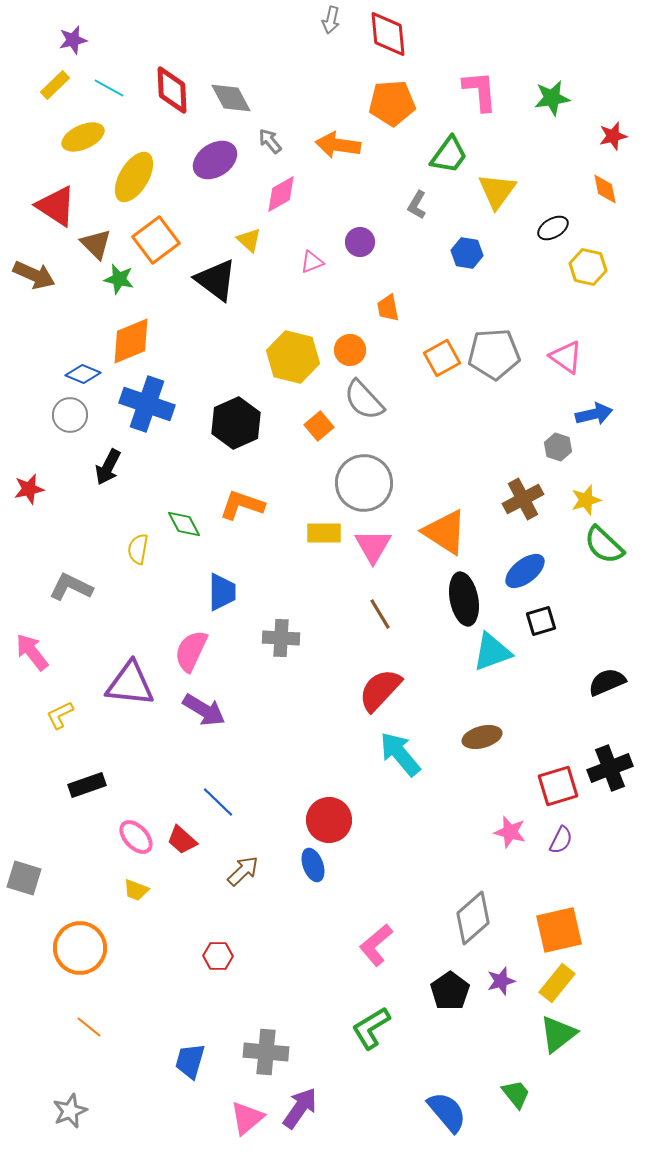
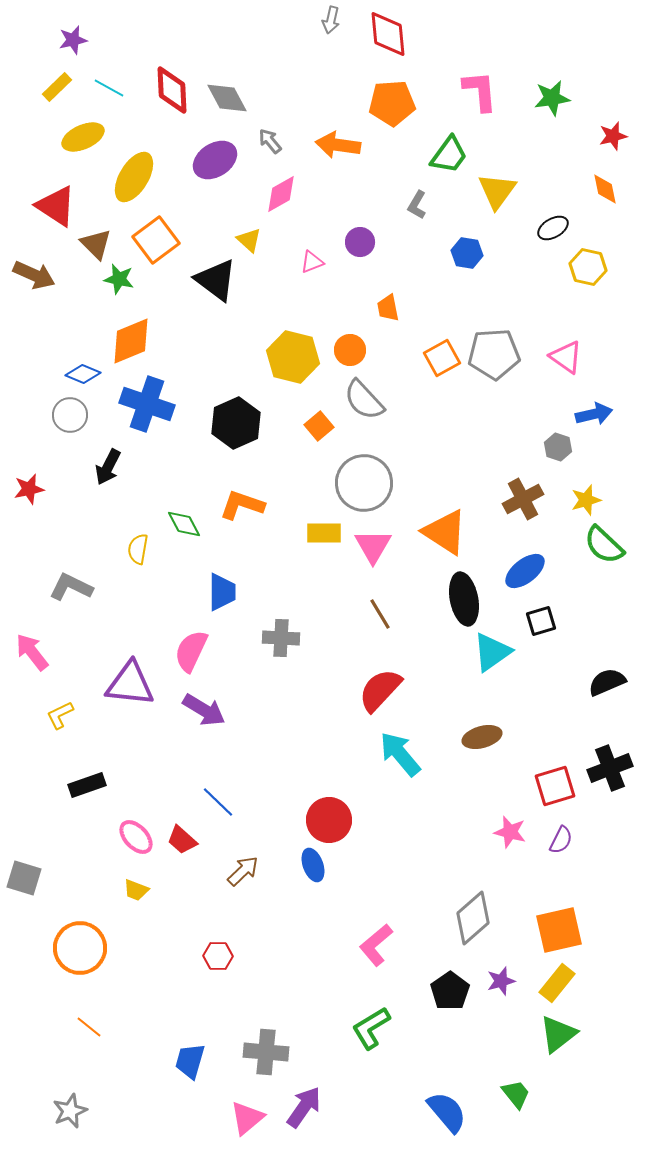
yellow rectangle at (55, 85): moved 2 px right, 2 px down
gray diamond at (231, 98): moved 4 px left
cyan triangle at (492, 652): rotated 15 degrees counterclockwise
red square at (558, 786): moved 3 px left
purple arrow at (300, 1108): moved 4 px right, 1 px up
